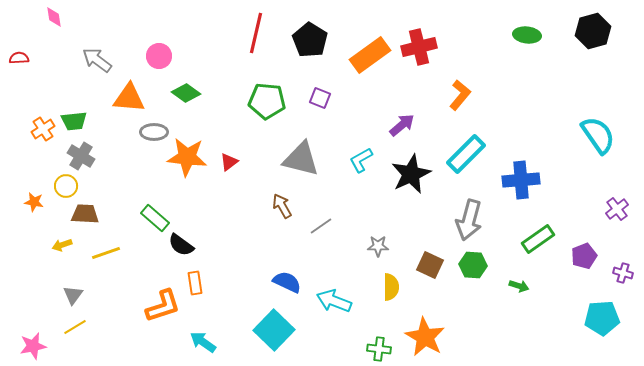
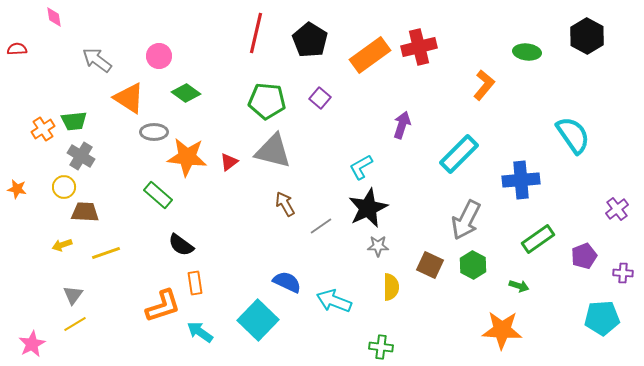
black hexagon at (593, 31): moved 6 px left, 5 px down; rotated 16 degrees counterclockwise
green ellipse at (527, 35): moved 17 px down
red semicircle at (19, 58): moved 2 px left, 9 px up
orange L-shape at (460, 95): moved 24 px right, 10 px up
orange triangle at (129, 98): rotated 28 degrees clockwise
purple square at (320, 98): rotated 20 degrees clockwise
purple arrow at (402, 125): rotated 32 degrees counterclockwise
cyan semicircle at (598, 135): moved 25 px left
cyan rectangle at (466, 154): moved 7 px left
gray triangle at (301, 159): moved 28 px left, 8 px up
cyan L-shape at (361, 160): moved 7 px down
black star at (411, 174): moved 43 px left, 34 px down
yellow circle at (66, 186): moved 2 px left, 1 px down
orange star at (34, 202): moved 17 px left, 13 px up
brown arrow at (282, 206): moved 3 px right, 2 px up
brown trapezoid at (85, 214): moved 2 px up
green rectangle at (155, 218): moved 3 px right, 23 px up
gray arrow at (469, 220): moved 3 px left; rotated 12 degrees clockwise
green hexagon at (473, 265): rotated 24 degrees clockwise
purple cross at (623, 273): rotated 12 degrees counterclockwise
yellow line at (75, 327): moved 3 px up
cyan square at (274, 330): moved 16 px left, 10 px up
orange star at (425, 337): moved 77 px right, 7 px up; rotated 27 degrees counterclockwise
cyan arrow at (203, 342): moved 3 px left, 10 px up
pink star at (33, 346): moved 1 px left, 2 px up; rotated 16 degrees counterclockwise
green cross at (379, 349): moved 2 px right, 2 px up
